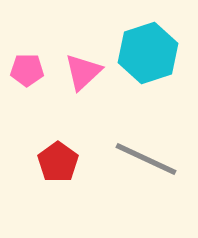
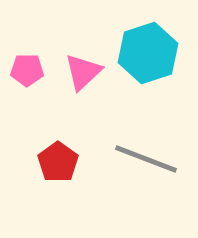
gray line: rotated 4 degrees counterclockwise
